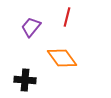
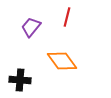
orange diamond: moved 3 px down
black cross: moved 5 px left
